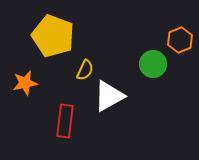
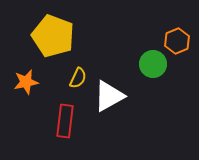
orange hexagon: moved 3 px left, 1 px down
yellow semicircle: moved 7 px left, 8 px down
orange star: moved 1 px right, 1 px up
